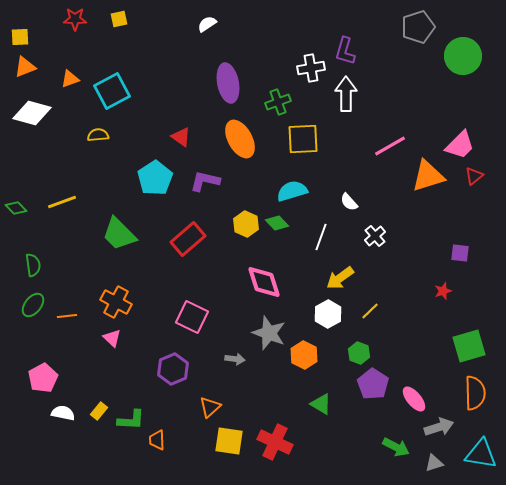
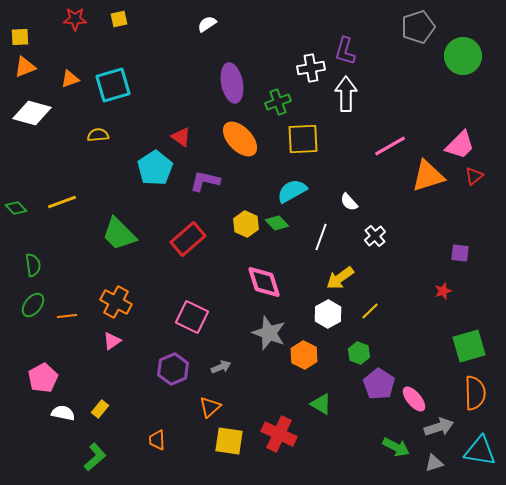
purple ellipse at (228, 83): moved 4 px right
cyan square at (112, 91): moved 1 px right, 6 px up; rotated 12 degrees clockwise
orange ellipse at (240, 139): rotated 15 degrees counterclockwise
cyan pentagon at (155, 178): moved 10 px up
cyan semicircle at (292, 191): rotated 12 degrees counterclockwise
pink triangle at (112, 338): moved 3 px down; rotated 42 degrees clockwise
gray arrow at (235, 359): moved 14 px left, 8 px down; rotated 30 degrees counterclockwise
purple pentagon at (373, 384): moved 6 px right
yellow rectangle at (99, 411): moved 1 px right, 2 px up
green L-shape at (131, 420): moved 36 px left, 37 px down; rotated 44 degrees counterclockwise
red cross at (275, 442): moved 4 px right, 8 px up
cyan triangle at (481, 454): moved 1 px left, 3 px up
